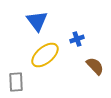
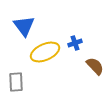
blue triangle: moved 13 px left, 5 px down
blue cross: moved 2 px left, 4 px down
yellow ellipse: moved 3 px up; rotated 16 degrees clockwise
